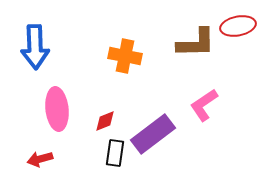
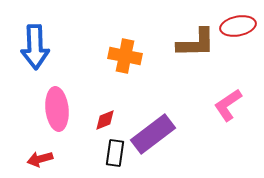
pink L-shape: moved 24 px right
red diamond: moved 1 px up
